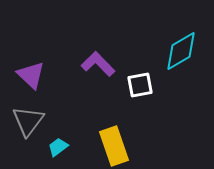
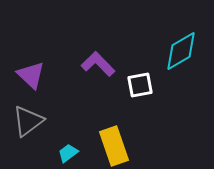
gray triangle: rotated 16 degrees clockwise
cyan trapezoid: moved 10 px right, 6 px down
